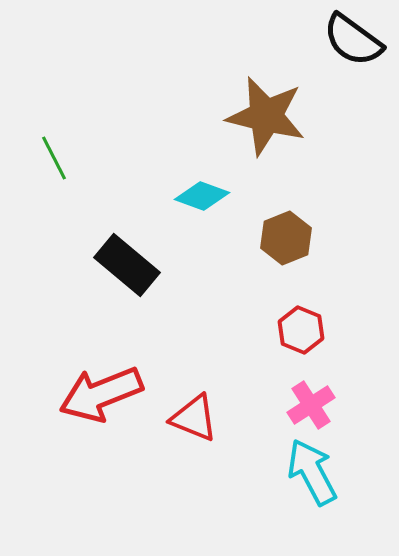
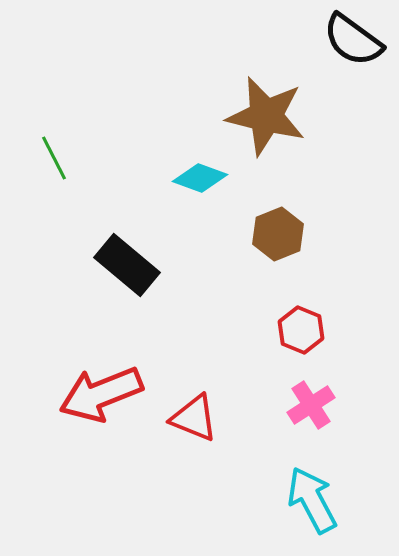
cyan diamond: moved 2 px left, 18 px up
brown hexagon: moved 8 px left, 4 px up
cyan arrow: moved 28 px down
